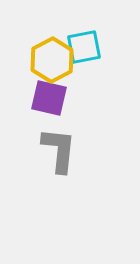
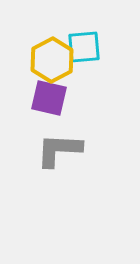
cyan square: rotated 6 degrees clockwise
gray L-shape: rotated 93 degrees counterclockwise
